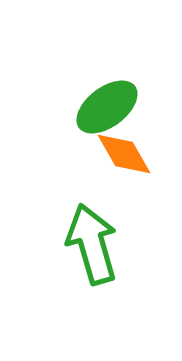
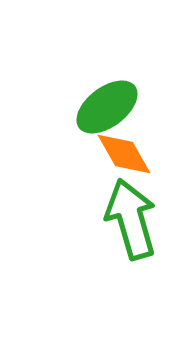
green arrow: moved 39 px right, 25 px up
